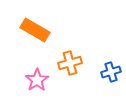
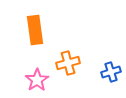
orange rectangle: rotated 52 degrees clockwise
orange cross: moved 2 px left
